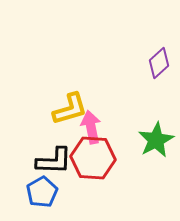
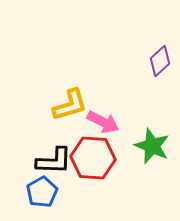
purple diamond: moved 1 px right, 2 px up
yellow L-shape: moved 4 px up
pink arrow: moved 12 px right, 5 px up; rotated 128 degrees clockwise
green star: moved 4 px left, 6 px down; rotated 21 degrees counterclockwise
